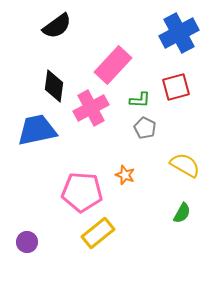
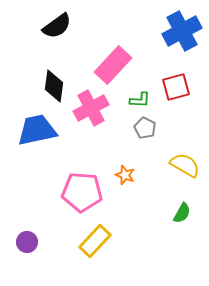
blue cross: moved 3 px right, 2 px up
yellow rectangle: moved 3 px left, 8 px down; rotated 8 degrees counterclockwise
